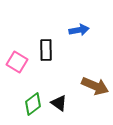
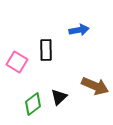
black triangle: moved 6 px up; rotated 42 degrees clockwise
